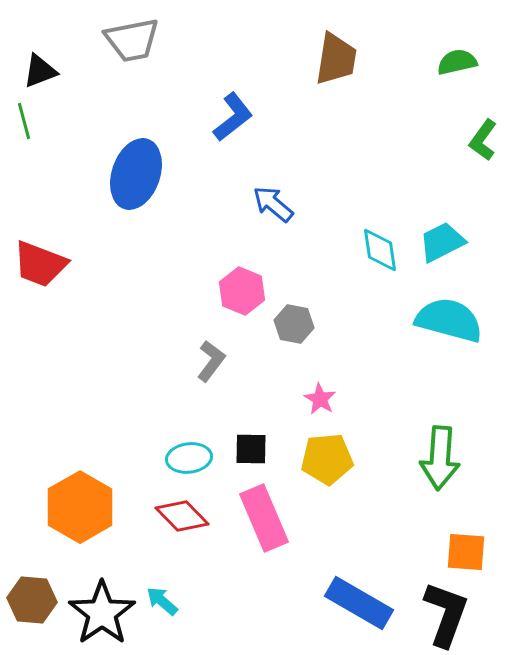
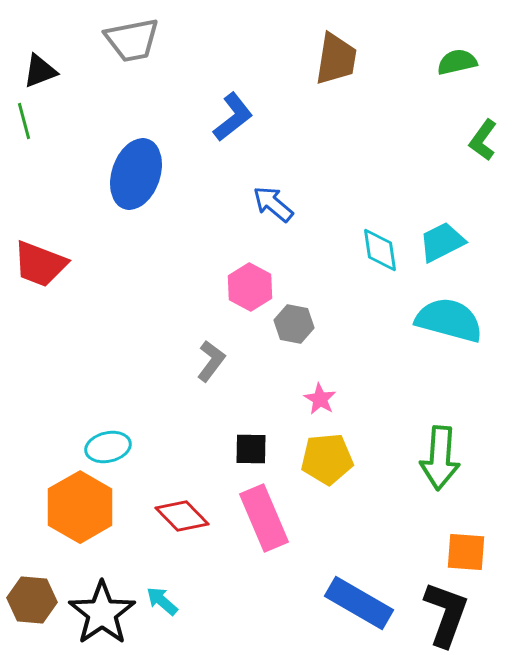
pink hexagon: moved 8 px right, 4 px up; rotated 6 degrees clockwise
cyan ellipse: moved 81 px left, 11 px up; rotated 6 degrees counterclockwise
